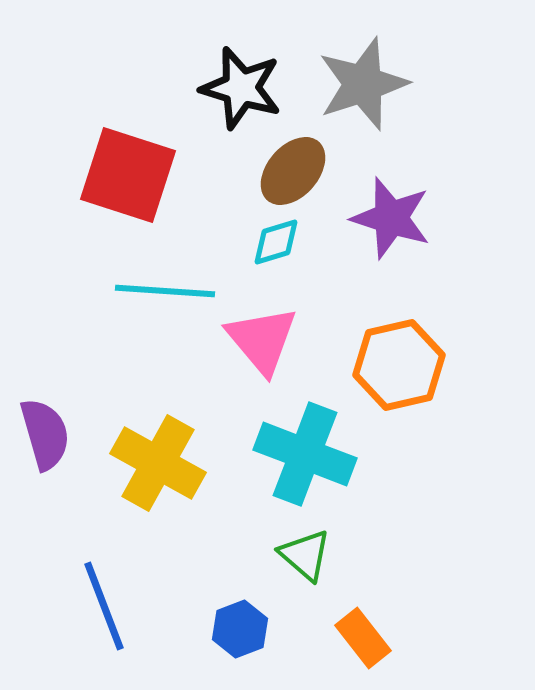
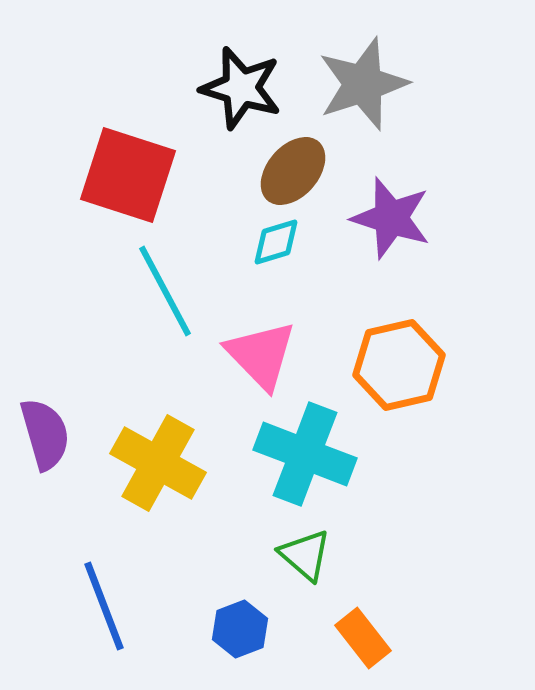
cyan line: rotated 58 degrees clockwise
pink triangle: moved 1 px left, 15 px down; rotated 4 degrees counterclockwise
